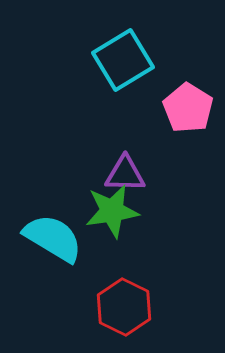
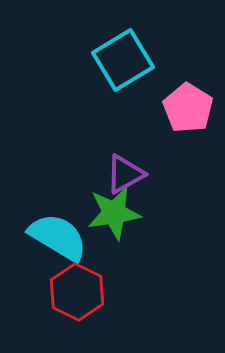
purple triangle: rotated 30 degrees counterclockwise
green star: moved 2 px right, 2 px down
cyan semicircle: moved 5 px right, 1 px up
red hexagon: moved 47 px left, 15 px up
